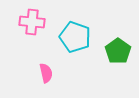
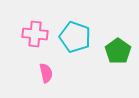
pink cross: moved 3 px right, 12 px down
